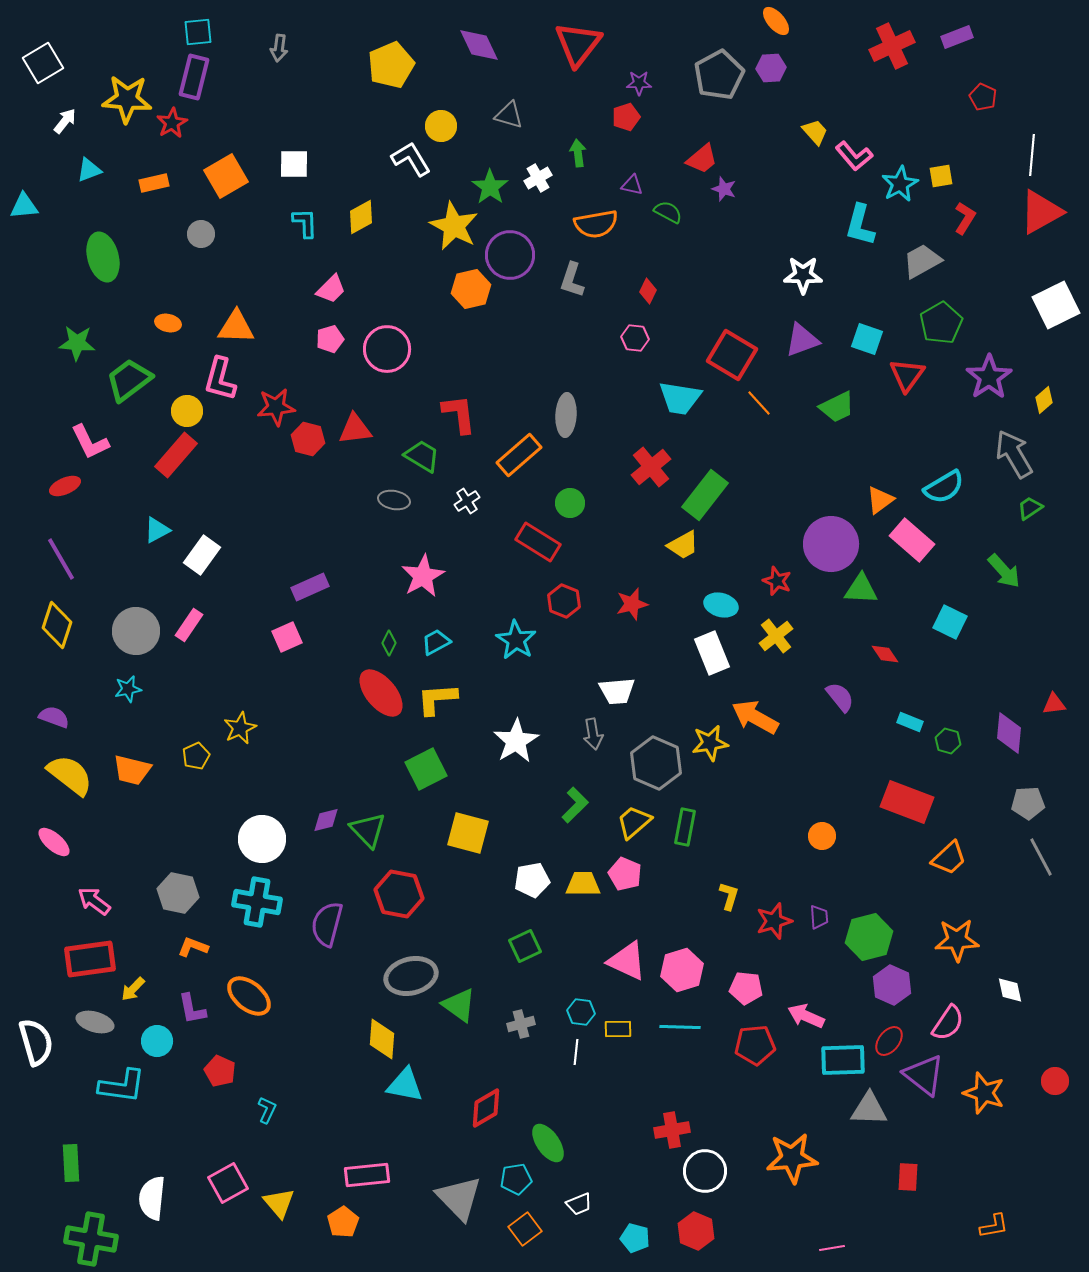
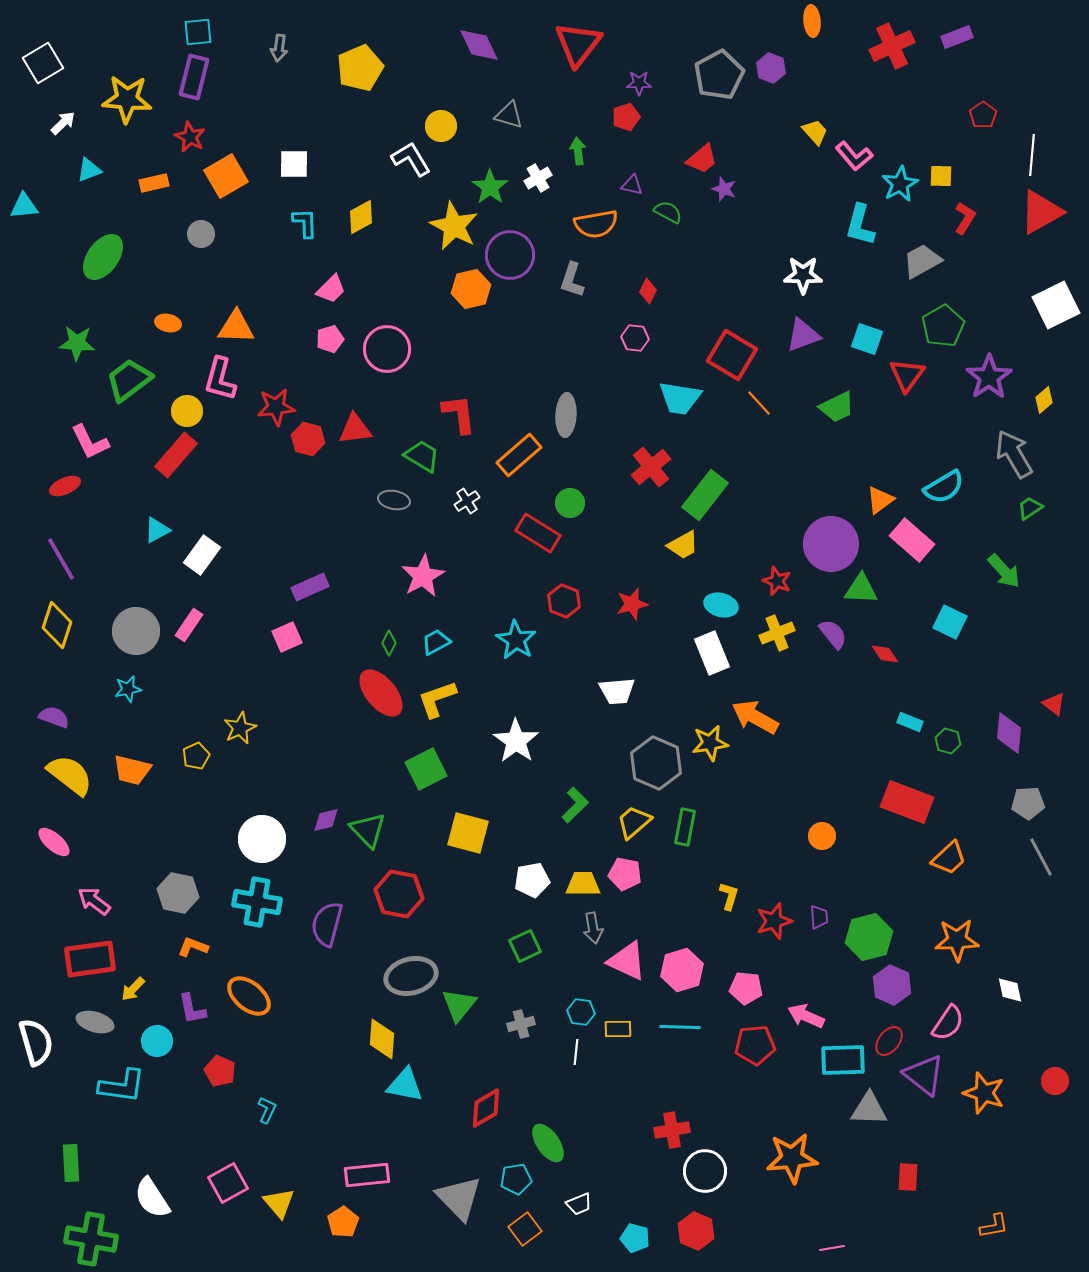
orange ellipse at (776, 21): moved 36 px right; rotated 36 degrees clockwise
yellow pentagon at (391, 65): moved 31 px left, 3 px down
purple hexagon at (771, 68): rotated 24 degrees clockwise
red pentagon at (983, 97): moved 18 px down; rotated 12 degrees clockwise
white arrow at (65, 121): moved 2 px left, 2 px down; rotated 8 degrees clockwise
red star at (172, 123): moved 18 px right, 14 px down; rotated 16 degrees counterclockwise
green arrow at (578, 153): moved 2 px up
yellow square at (941, 176): rotated 10 degrees clockwise
green ellipse at (103, 257): rotated 51 degrees clockwise
green pentagon at (941, 323): moved 2 px right, 3 px down
purple triangle at (802, 340): moved 1 px right, 5 px up
red rectangle at (538, 542): moved 9 px up
yellow cross at (776, 636): moved 1 px right, 3 px up; rotated 16 degrees clockwise
purple semicircle at (840, 697): moved 7 px left, 63 px up
yellow L-shape at (437, 699): rotated 15 degrees counterclockwise
red triangle at (1054, 704): rotated 45 degrees clockwise
gray arrow at (593, 734): moved 194 px down
white star at (516, 741): rotated 6 degrees counterclockwise
pink pentagon at (625, 874): rotated 12 degrees counterclockwise
green triangle at (459, 1005): rotated 33 degrees clockwise
white semicircle at (152, 1198): rotated 39 degrees counterclockwise
